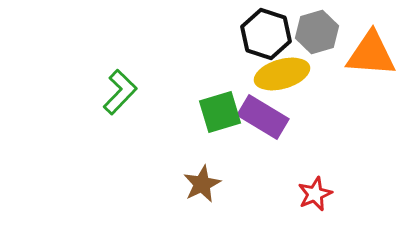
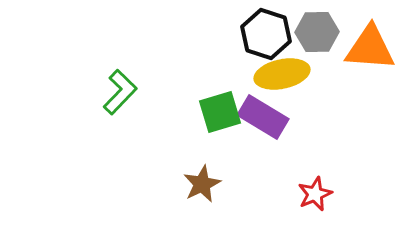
gray hexagon: rotated 15 degrees clockwise
orange triangle: moved 1 px left, 6 px up
yellow ellipse: rotated 4 degrees clockwise
